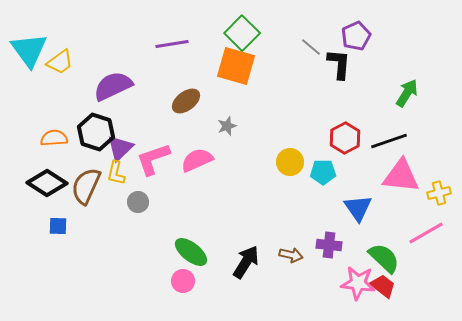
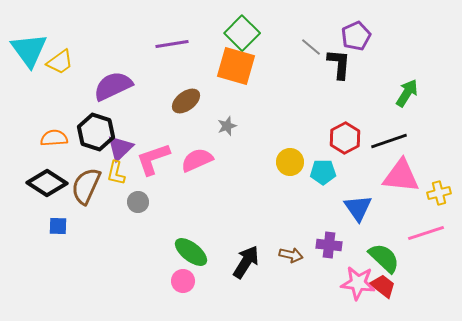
pink line: rotated 12 degrees clockwise
